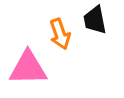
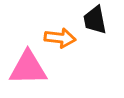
orange arrow: moved 4 px down; rotated 64 degrees counterclockwise
